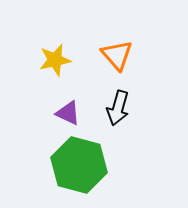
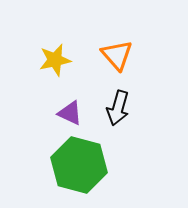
purple triangle: moved 2 px right
